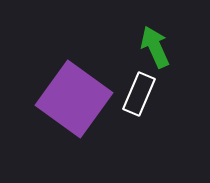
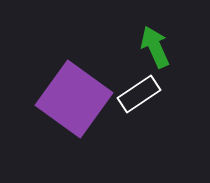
white rectangle: rotated 33 degrees clockwise
